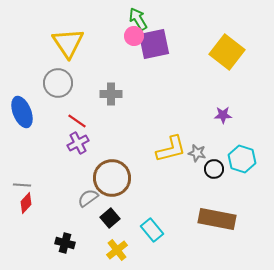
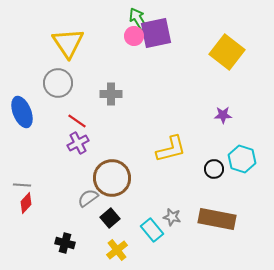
purple square: moved 2 px right, 11 px up
gray star: moved 25 px left, 64 px down
